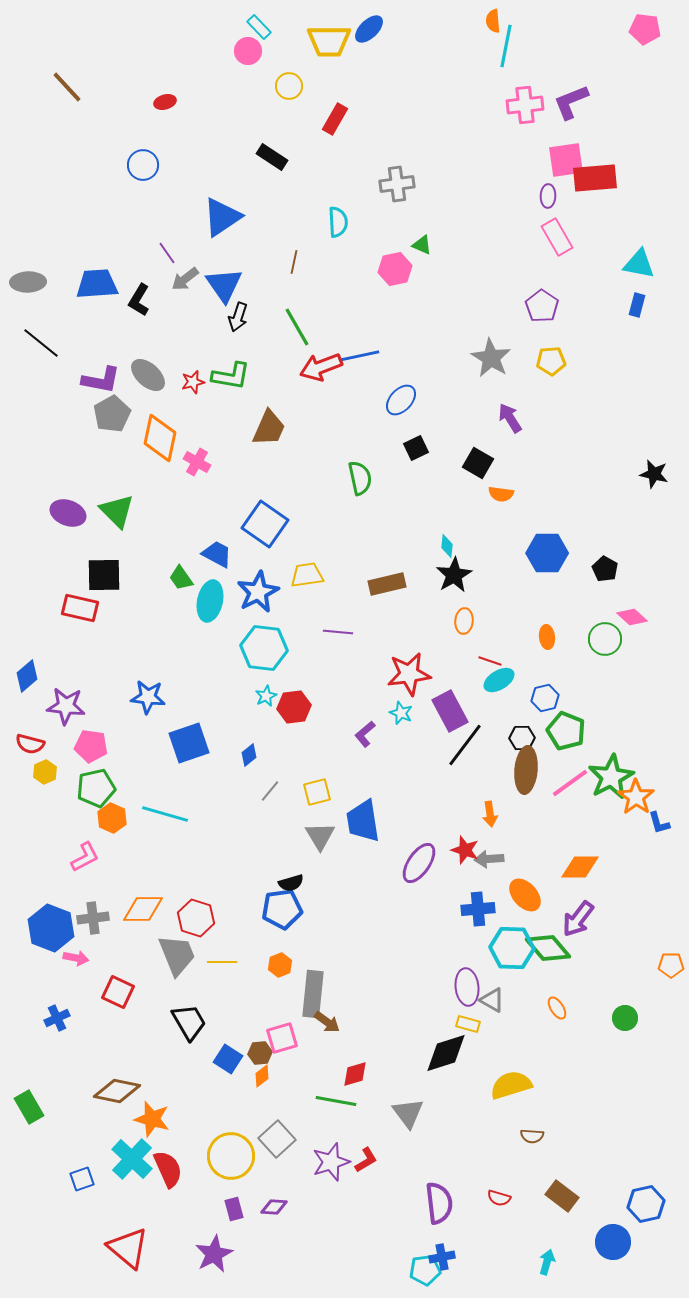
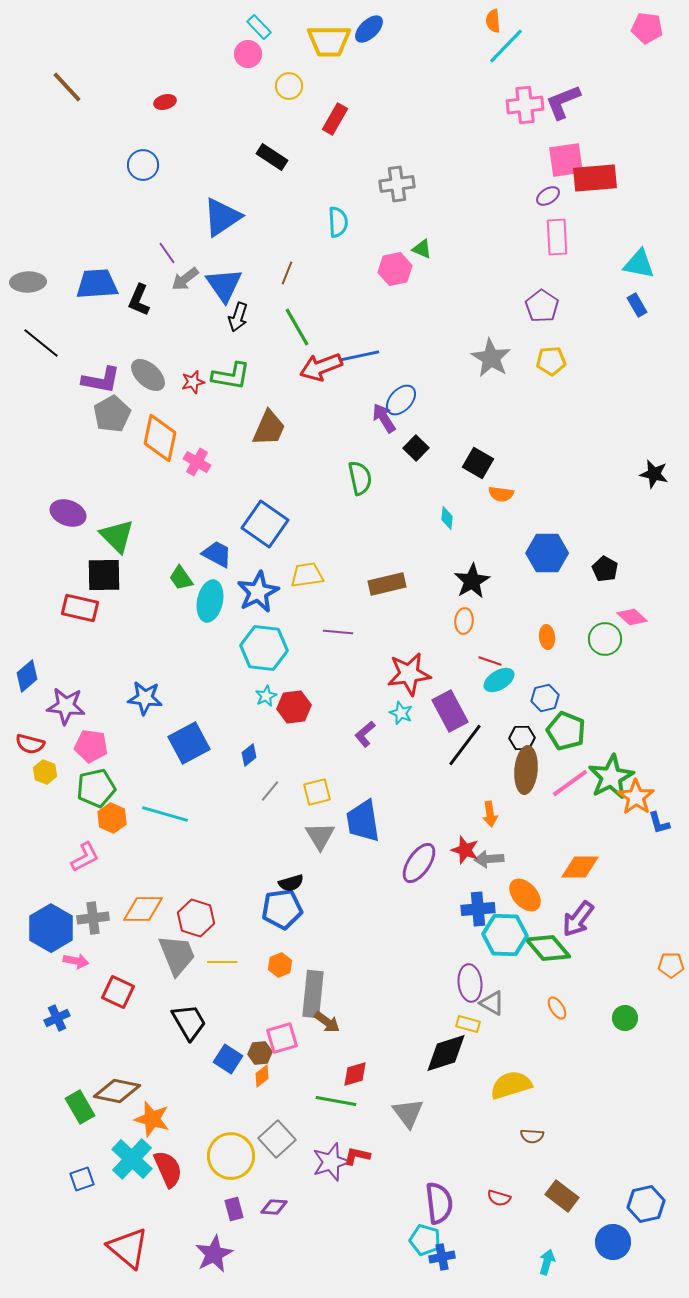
pink pentagon at (645, 29): moved 2 px right, 1 px up
cyan line at (506, 46): rotated 33 degrees clockwise
pink circle at (248, 51): moved 3 px down
purple L-shape at (571, 102): moved 8 px left
purple ellipse at (548, 196): rotated 55 degrees clockwise
pink rectangle at (557, 237): rotated 27 degrees clockwise
green triangle at (422, 245): moved 4 px down
brown line at (294, 262): moved 7 px left, 11 px down; rotated 10 degrees clockwise
black L-shape at (139, 300): rotated 8 degrees counterclockwise
blue rectangle at (637, 305): rotated 45 degrees counterclockwise
purple arrow at (510, 418): moved 126 px left
black square at (416, 448): rotated 20 degrees counterclockwise
green triangle at (117, 511): moved 25 px down
cyan diamond at (447, 546): moved 28 px up
black star at (454, 575): moved 18 px right, 6 px down
blue star at (148, 697): moved 3 px left, 1 px down
blue square at (189, 743): rotated 9 degrees counterclockwise
yellow hexagon at (45, 772): rotated 15 degrees counterclockwise
blue hexagon at (51, 928): rotated 9 degrees clockwise
cyan hexagon at (512, 948): moved 7 px left, 13 px up
pink arrow at (76, 958): moved 3 px down
purple ellipse at (467, 987): moved 3 px right, 4 px up
gray triangle at (492, 1000): moved 3 px down
green rectangle at (29, 1107): moved 51 px right
red L-shape at (366, 1160): moved 9 px left, 4 px up; rotated 136 degrees counterclockwise
cyan pentagon at (425, 1270): moved 30 px up; rotated 24 degrees clockwise
